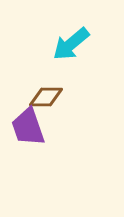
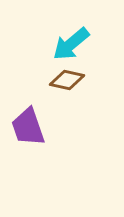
brown diamond: moved 21 px right, 17 px up; rotated 12 degrees clockwise
